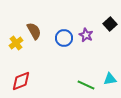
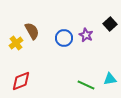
brown semicircle: moved 2 px left
